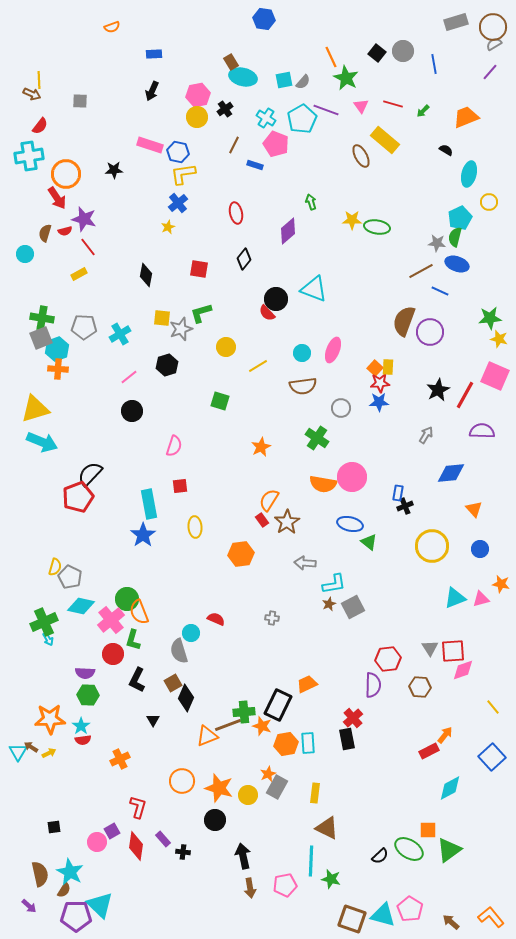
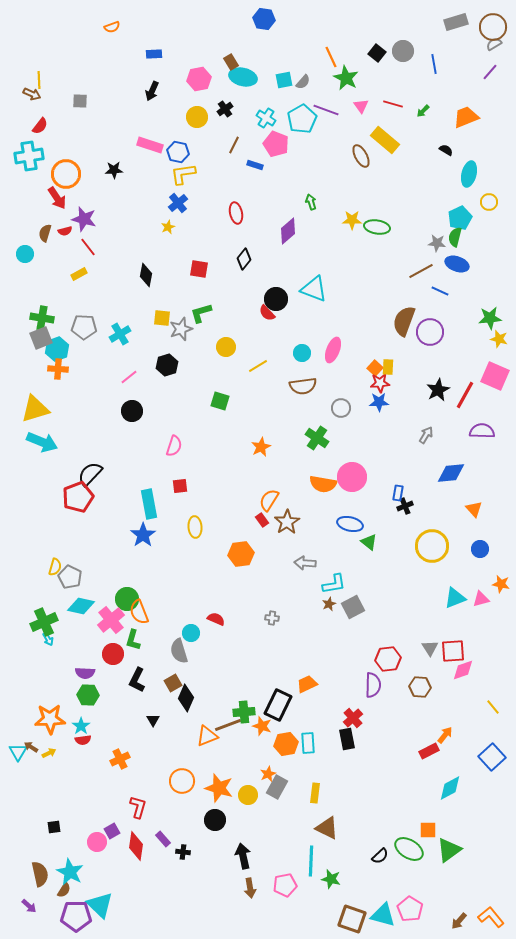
pink hexagon at (198, 95): moved 1 px right, 16 px up
brown arrow at (451, 922): moved 8 px right, 1 px up; rotated 90 degrees counterclockwise
